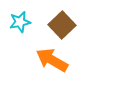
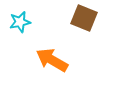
brown square: moved 22 px right, 7 px up; rotated 24 degrees counterclockwise
